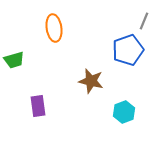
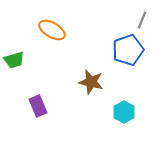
gray line: moved 2 px left, 1 px up
orange ellipse: moved 2 px left, 2 px down; rotated 52 degrees counterclockwise
brown star: moved 1 px down
purple rectangle: rotated 15 degrees counterclockwise
cyan hexagon: rotated 10 degrees counterclockwise
